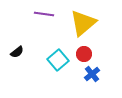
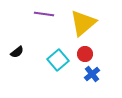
red circle: moved 1 px right
